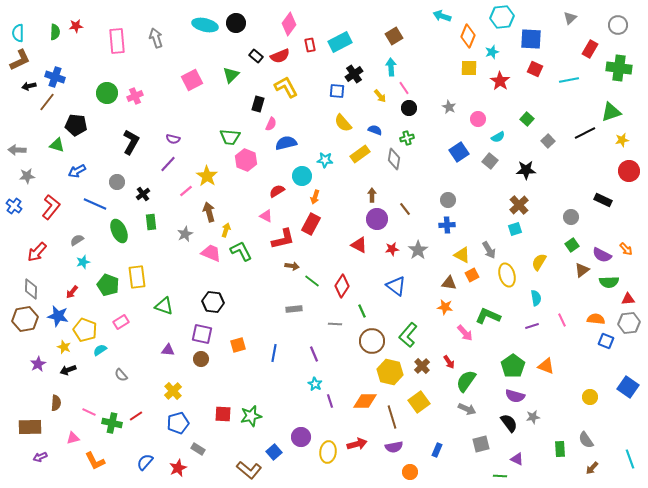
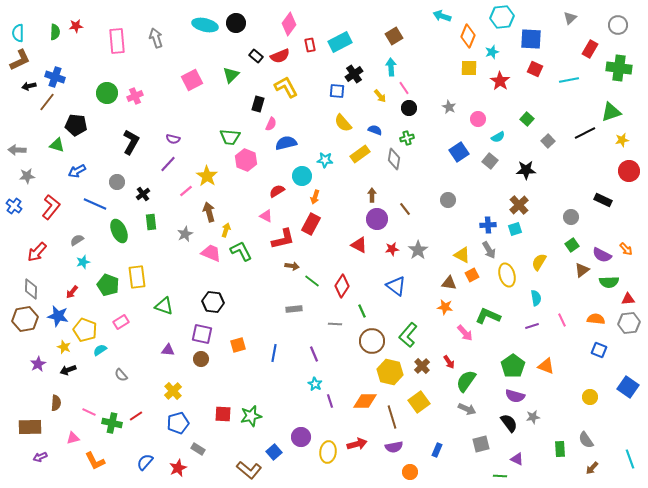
blue cross at (447, 225): moved 41 px right
blue square at (606, 341): moved 7 px left, 9 px down
